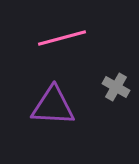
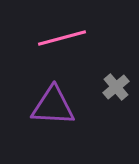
gray cross: rotated 20 degrees clockwise
